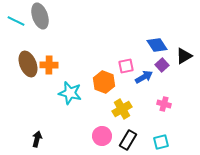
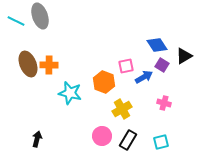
purple square: rotated 16 degrees counterclockwise
pink cross: moved 1 px up
